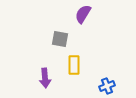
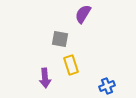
yellow rectangle: moved 3 px left; rotated 18 degrees counterclockwise
